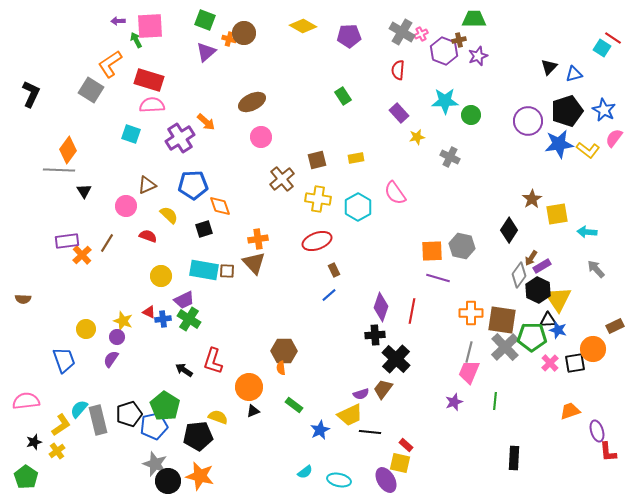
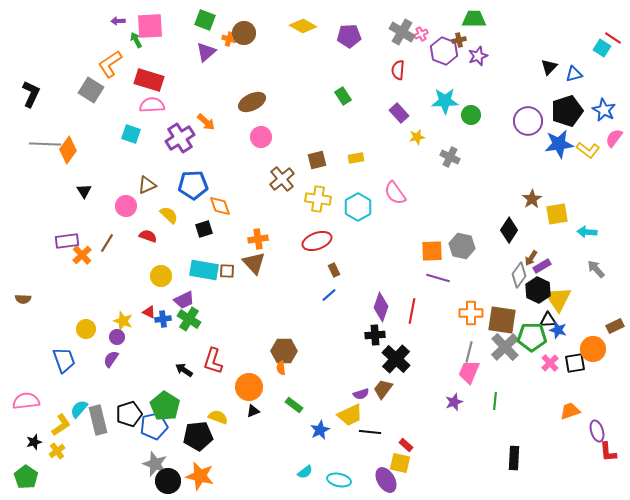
gray line at (59, 170): moved 14 px left, 26 px up
